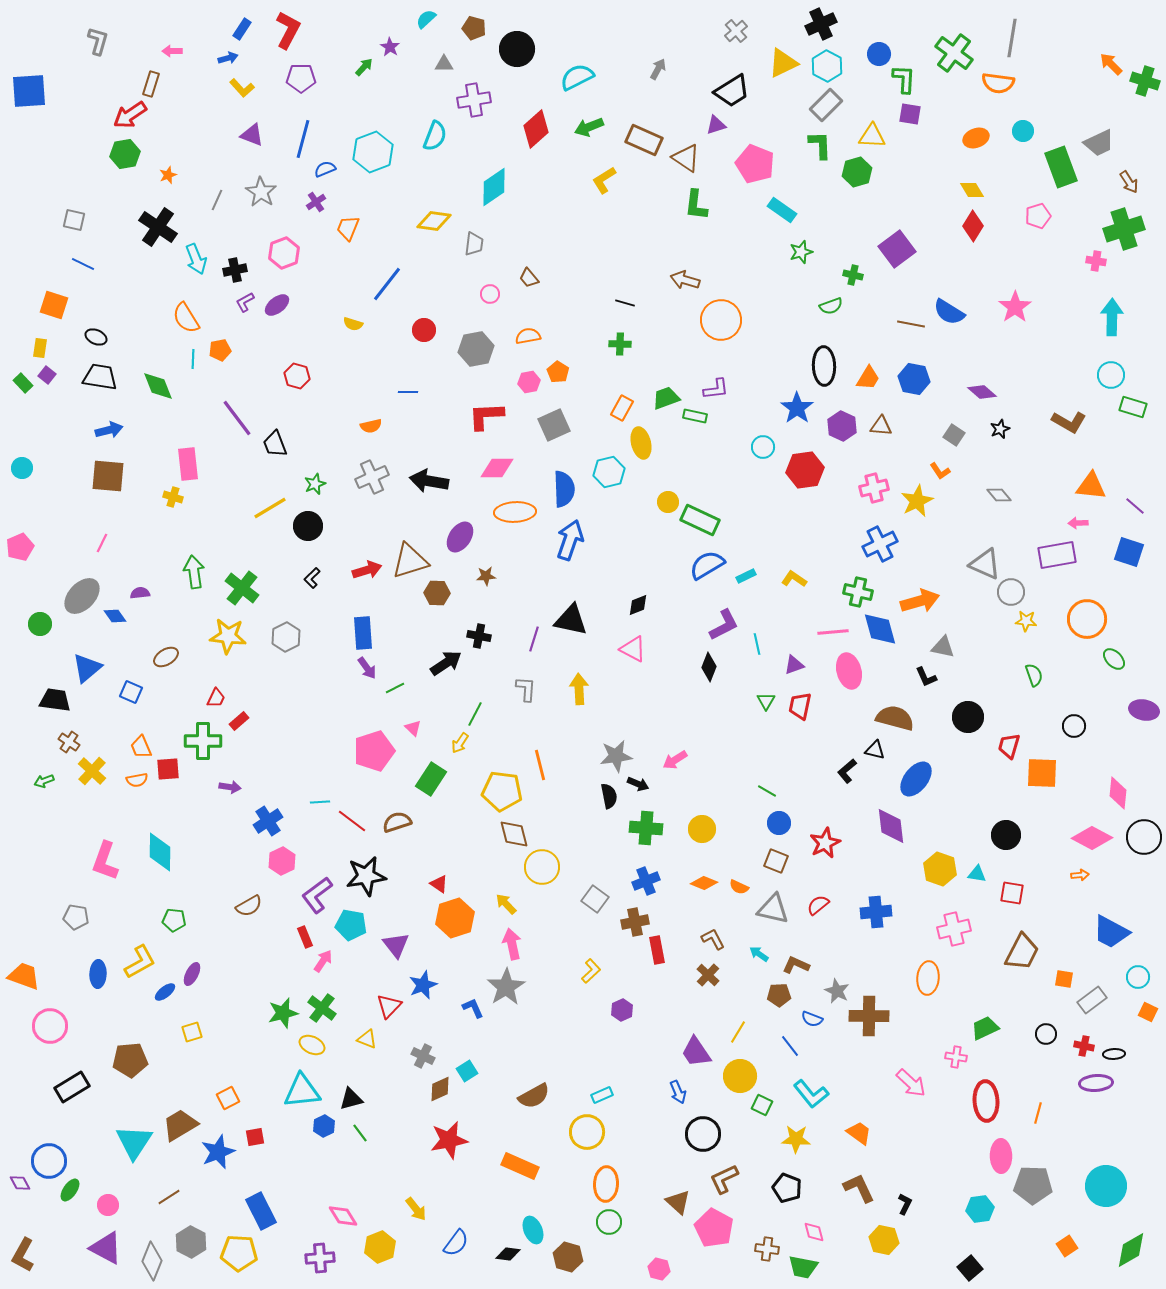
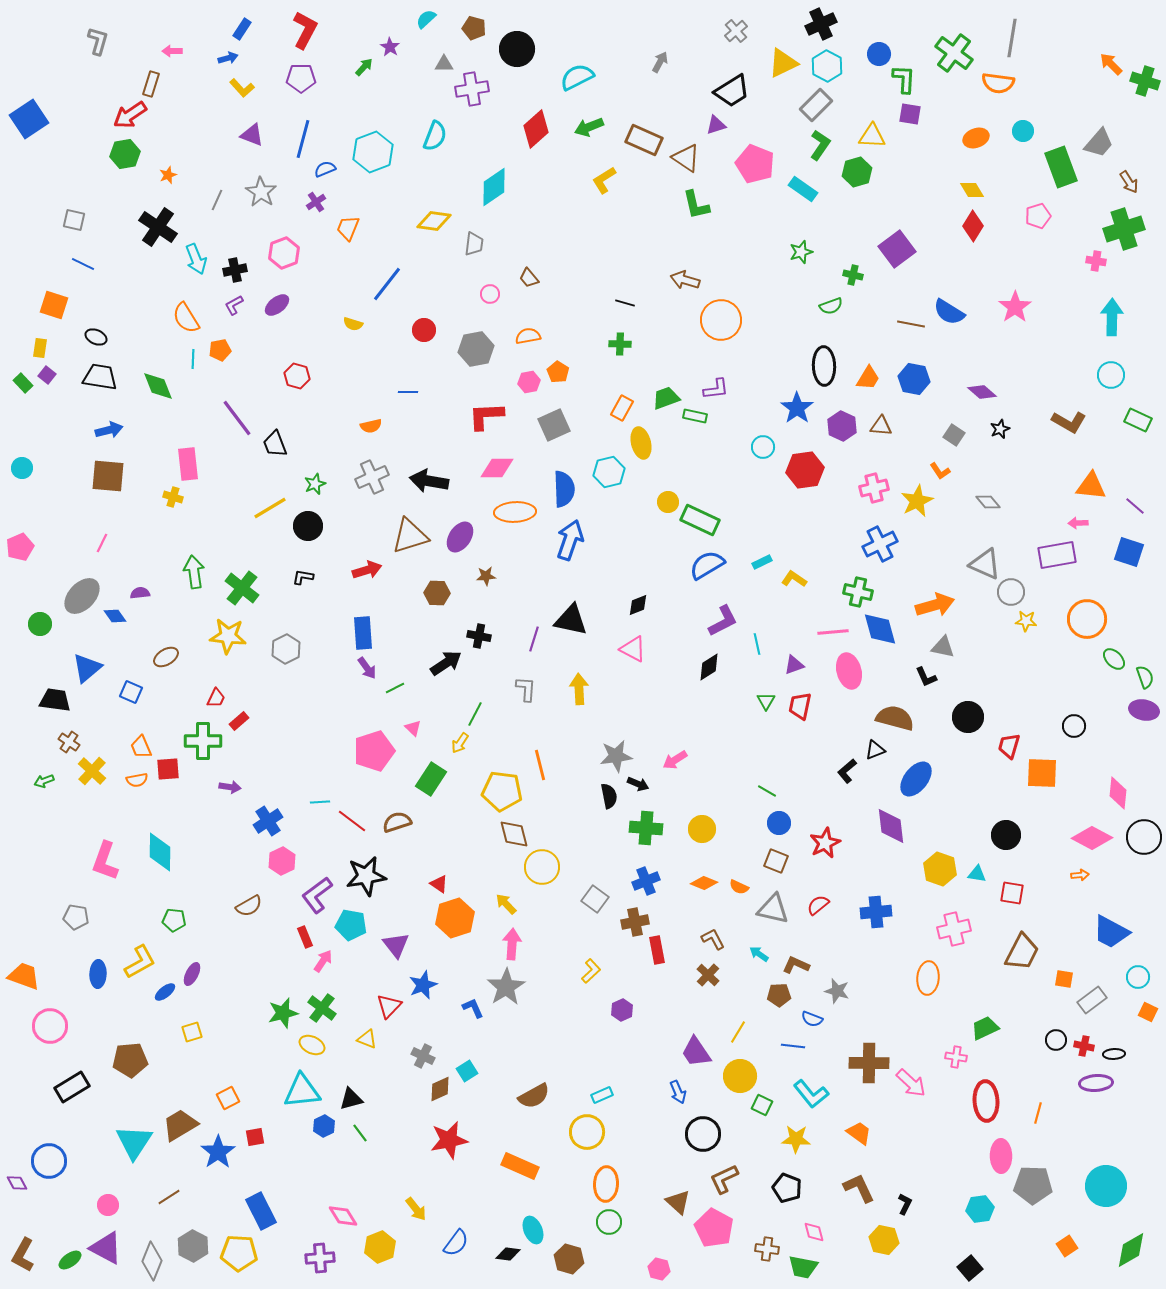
red L-shape at (288, 30): moved 17 px right
gray arrow at (658, 69): moved 2 px right, 7 px up
blue square at (29, 91): moved 28 px down; rotated 30 degrees counterclockwise
purple cross at (474, 100): moved 2 px left, 11 px up
gray rectangle at (826, 105): moved 10 px left
gray trapezoid at (1099, 143): rotated 24 degrees counterclockwise
green L-shape at (820, 145): rotated 36 degrees clockwise
green L-shape at (696, 205): rotated 20 degrees counterclockwise
cyan rectangle at (782, 210): moved 21 px right, 21 px up
purple L-shape at (245, 302): moved 11 px left, 3 px down
green rectangle at (1133, 407): moved 5 px right, 13 px down; rotated 8 degrees clockwise
gray diamond at (999, 495): moved 11 px left, 7 px down
brown triangle at (410, 561): moved 25 px up
cyan rectangle at (746, 576): moved 16 px right, 14 px up
black L-shape at (312, 578): moved 9 px left, 1 px up; rotated 55 degrees clockwise
orange arrow at (920, 601): moved 15 px right, 4 px down
purple L-shape at (724, 625): moved 1 px left, 4 px up
gray hexagon at (286, 637): moved 12 px down
black diamond at (709, 667): rotated 36 degrees clockwise
green semicircle at (1034, 675): moved 111 px right, 2 px down
black triangle at (875, 750): rotated 35 degrees counterclockwise
pink arrow at (512, 944): rotated 16 degrees clockwise
gray star at (837, 991): rotated 10 degrees counterclockwise
brown cross at (869, 1016): moved 47 px down
black circle at (1046, 1034): moved 10 px right, 6 px down
blue line at (790, 1046): moved 3 px right; rotated 45 degrees counterclockwise
blue star at (218, 1152): rotated 12 degrees counterclockwise
purple diamond at (20, 1183): moved 3 px left
green ellipse at (70, 1190): moved 70 px down; rotated 20 degrees clockwise
gray hexagon at (191, 1242): moved 2 px right, 4 px down
brown hexagon at (568, 1257): moved 1 px right, 2 px down
